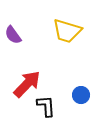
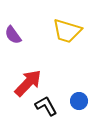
red arrow: moved 1 px right, 1 px up
blue circle: moved 2 px left, 6 px down
black L-shape: rotated 25 degrees counterclockwise
